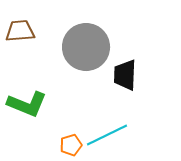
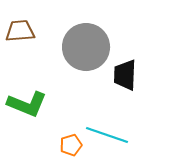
cyan line: rotated 45 degrees clockwise
